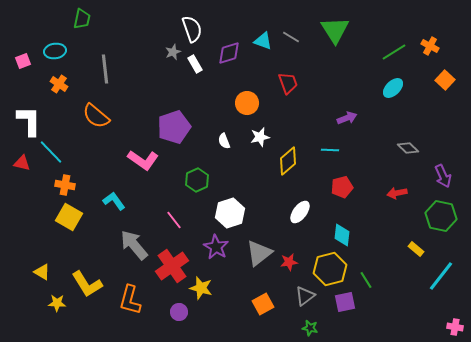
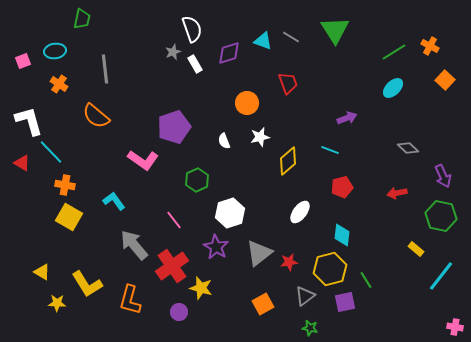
white L-shape at (29, 121): rotated 16 degrees counterclockwise
cyan line at (330, 150): rotated 18 degrees clockwise
red triangle at (22, 163): rotated 18 degrees clockwise
